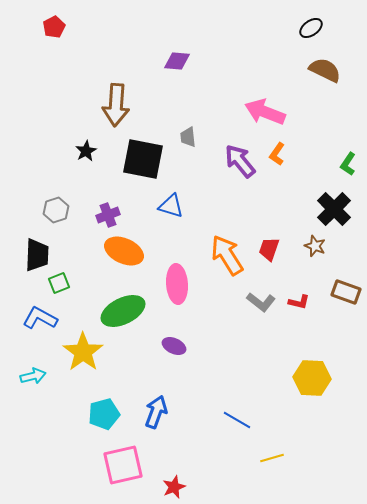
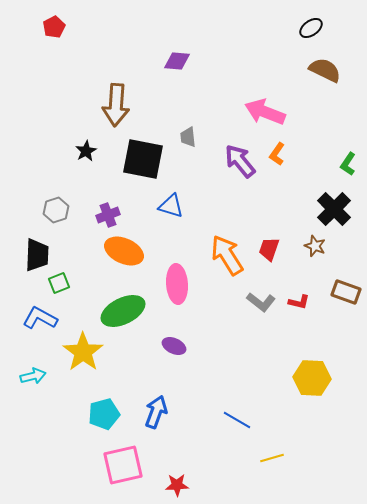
red star: moved 3 px right, 2 px up; rotated 20 degrees clockwise
